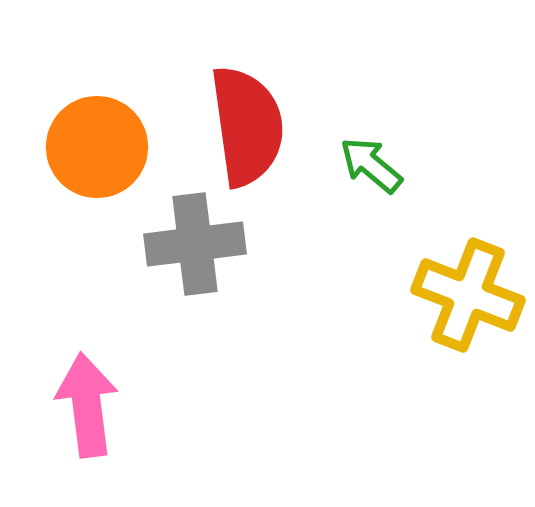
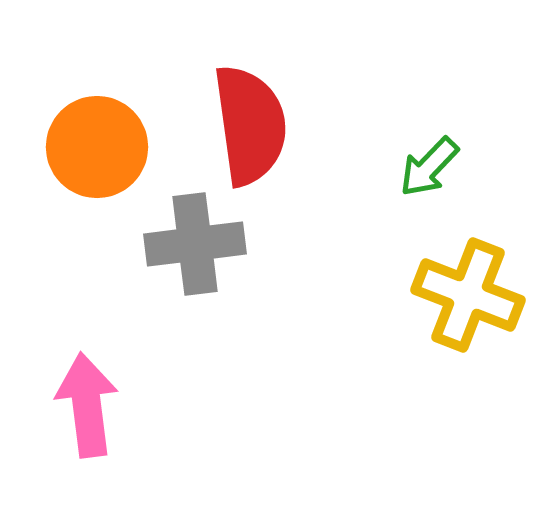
red semicircle: moved 3 px right, 1 px up
green arrow: moved 58 px right, 2 px down; rotated 86 degrees counterclockwise
